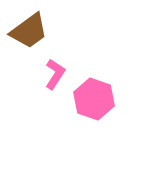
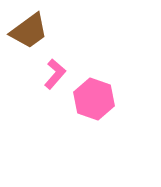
pink L-shape: rotated 8 degrees clockwise
